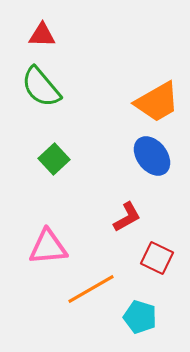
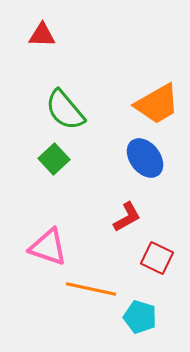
green semicircle: moved 24 px right, 23 px down
orange trapezoid: moved 2 px down
blue ellipse: moved 7 px left, 2 px down
pink triangle: rotated 24 degrees clockwise
orange line: rotated 42 degrees clockwise
